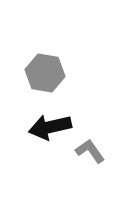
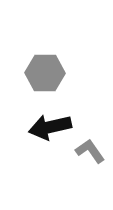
gray hexagon: rotated 9 degrees counterclockwise
